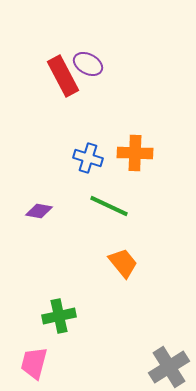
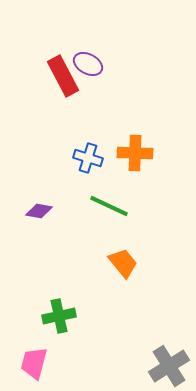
gray cross: moved 1 px up
